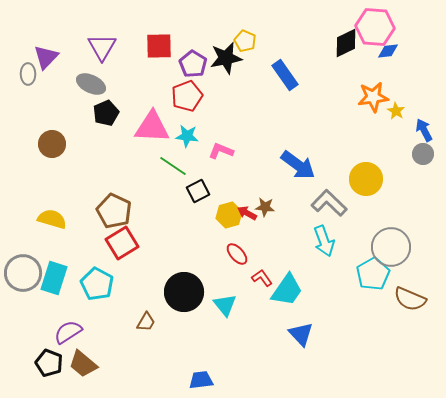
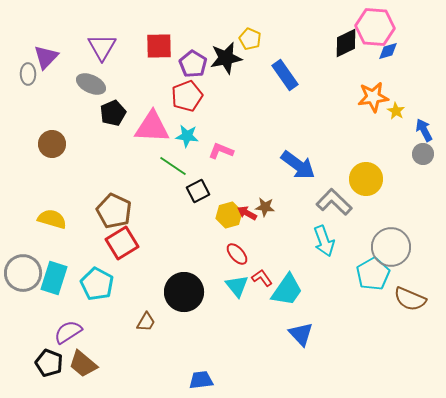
yellow pentagon at (245, 41): moved 5 px right, 2 px up
blue diamond at (388, 51): rotated 10 degrees counterclockwise
black pentagon at (106, 113): moved 7 px right
gray L-shape at (329, 203): moved 5 px right, 1 px up
cyan triangle at (225, 305): moved 12 px right, 19 px up
